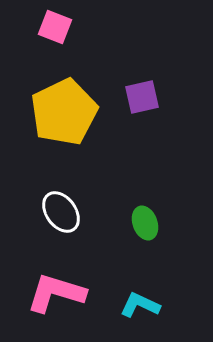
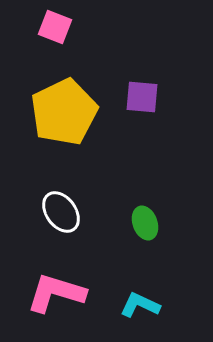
purple square: rotated 18 degrees clockwise
